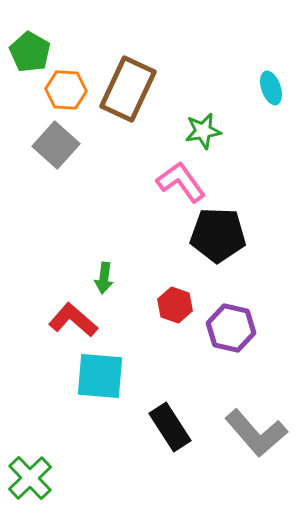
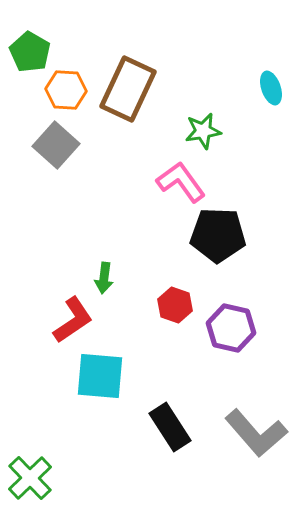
red L-shape: rotated 105 degrees clockwise
